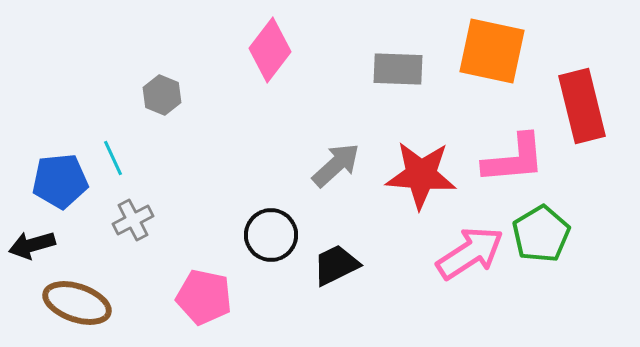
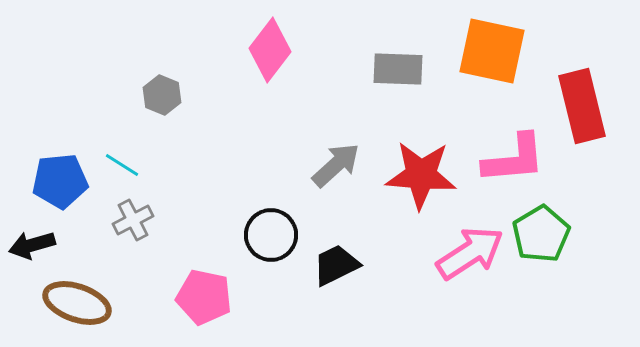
cyan line: moved 9 px right, 7 px down; rotated 33 degrees counterclockwise
